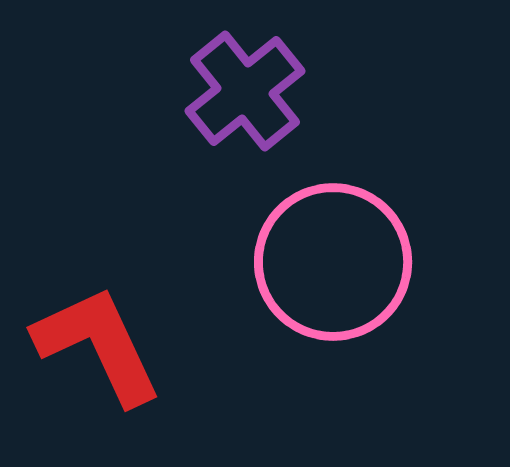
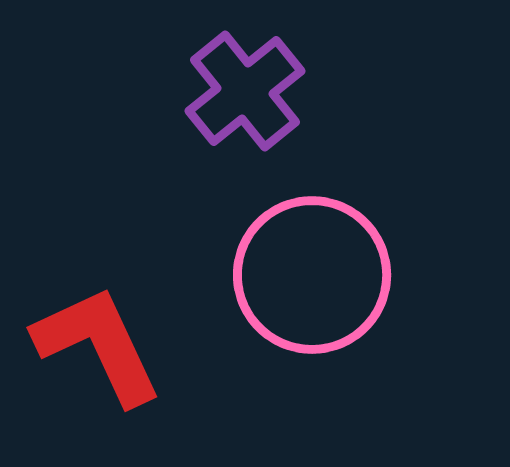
pink circle: moved 21 px left, 13 px down
